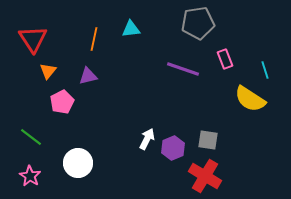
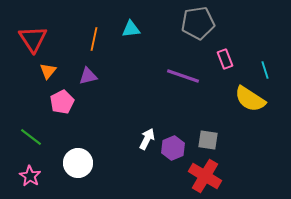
purple line: moved 7 px down
